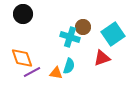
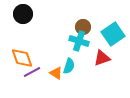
cyan cross: moved 9 px right, 4 px down
orange triangle: rotated 24 degrees clockwise
